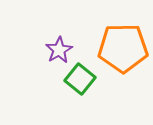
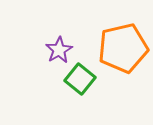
orange pentagon: rotated 12 degrees counterclockwise
